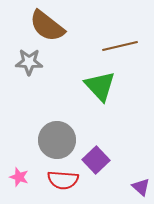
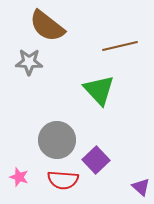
green triangle: moved 1 px left, 4 px down
